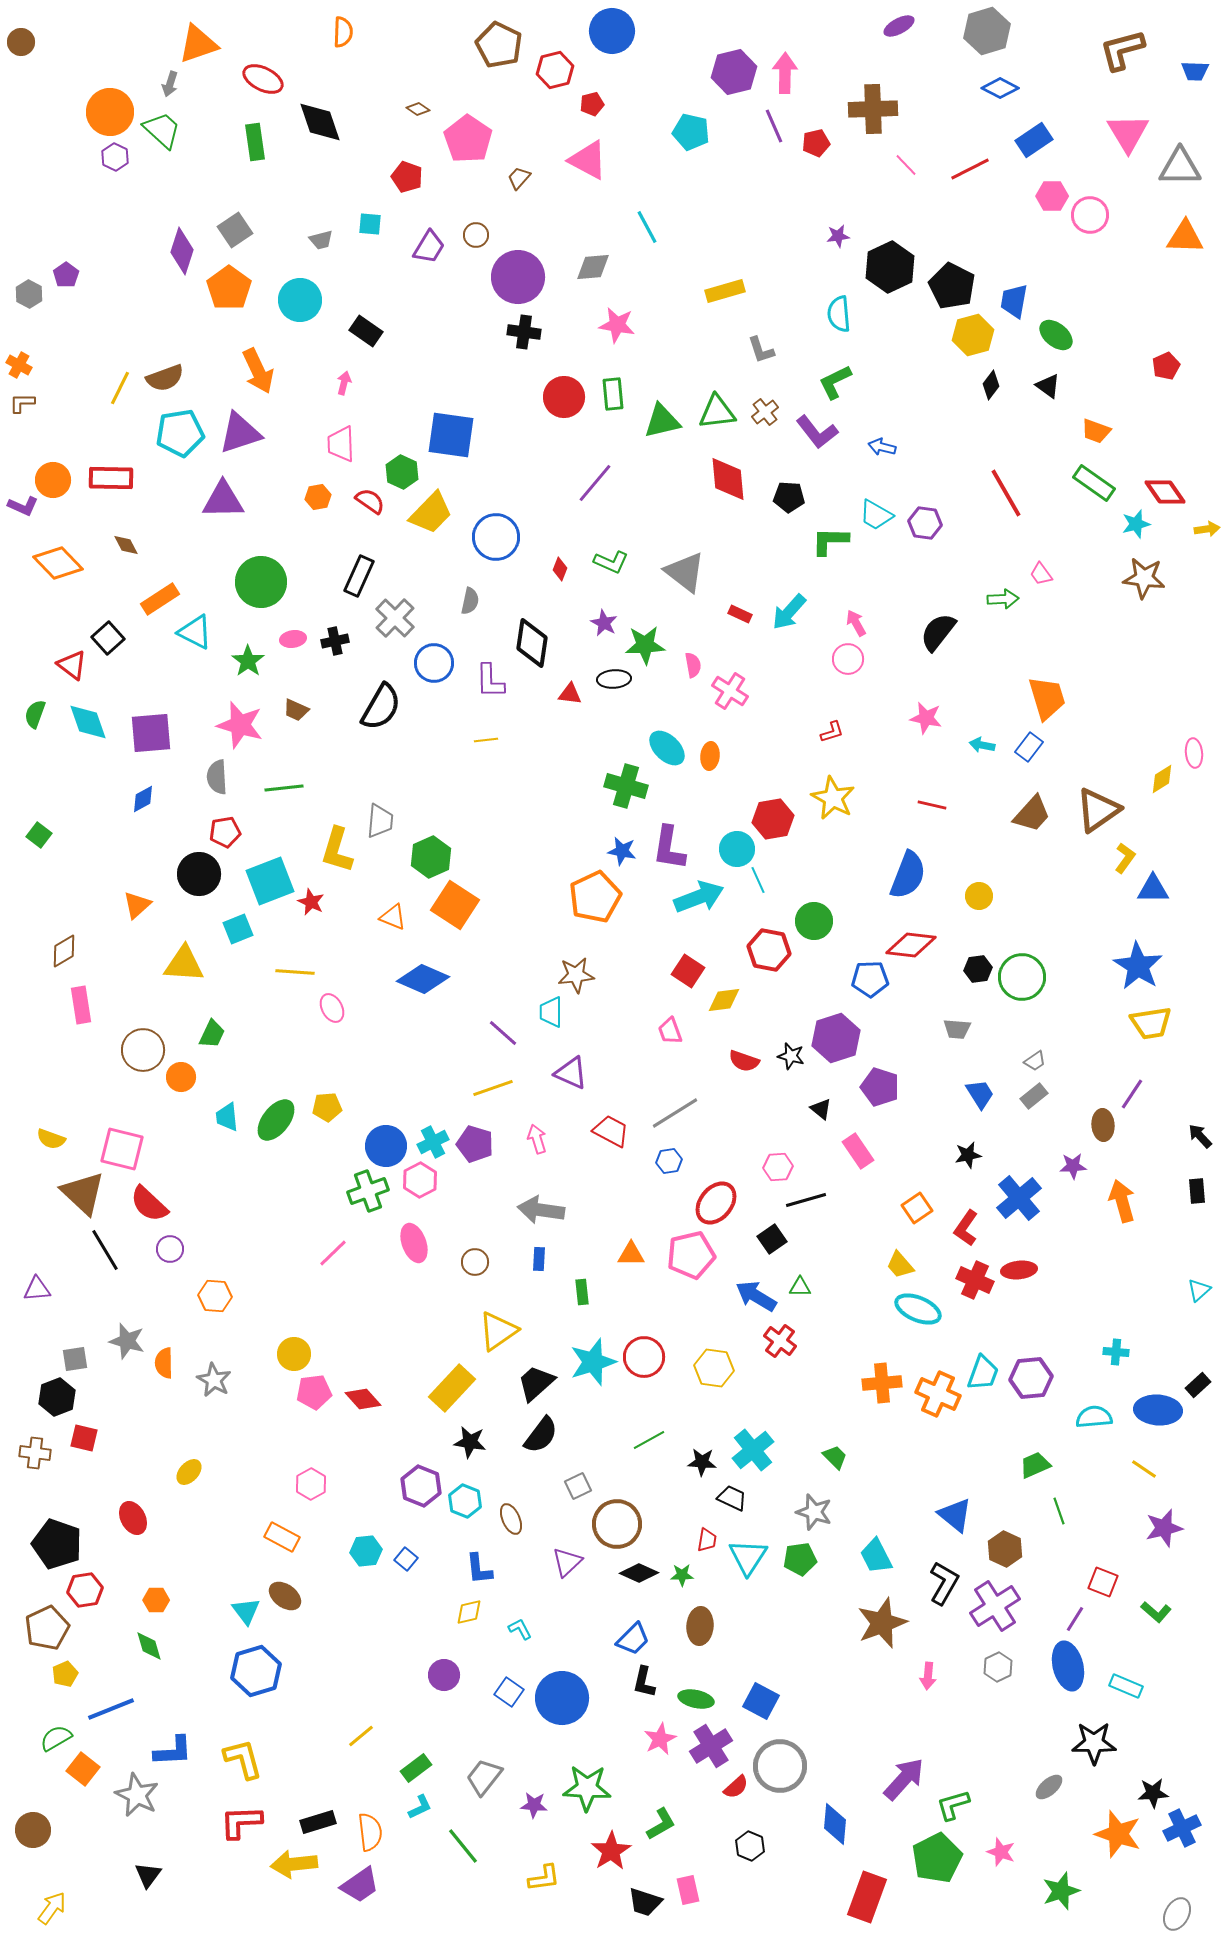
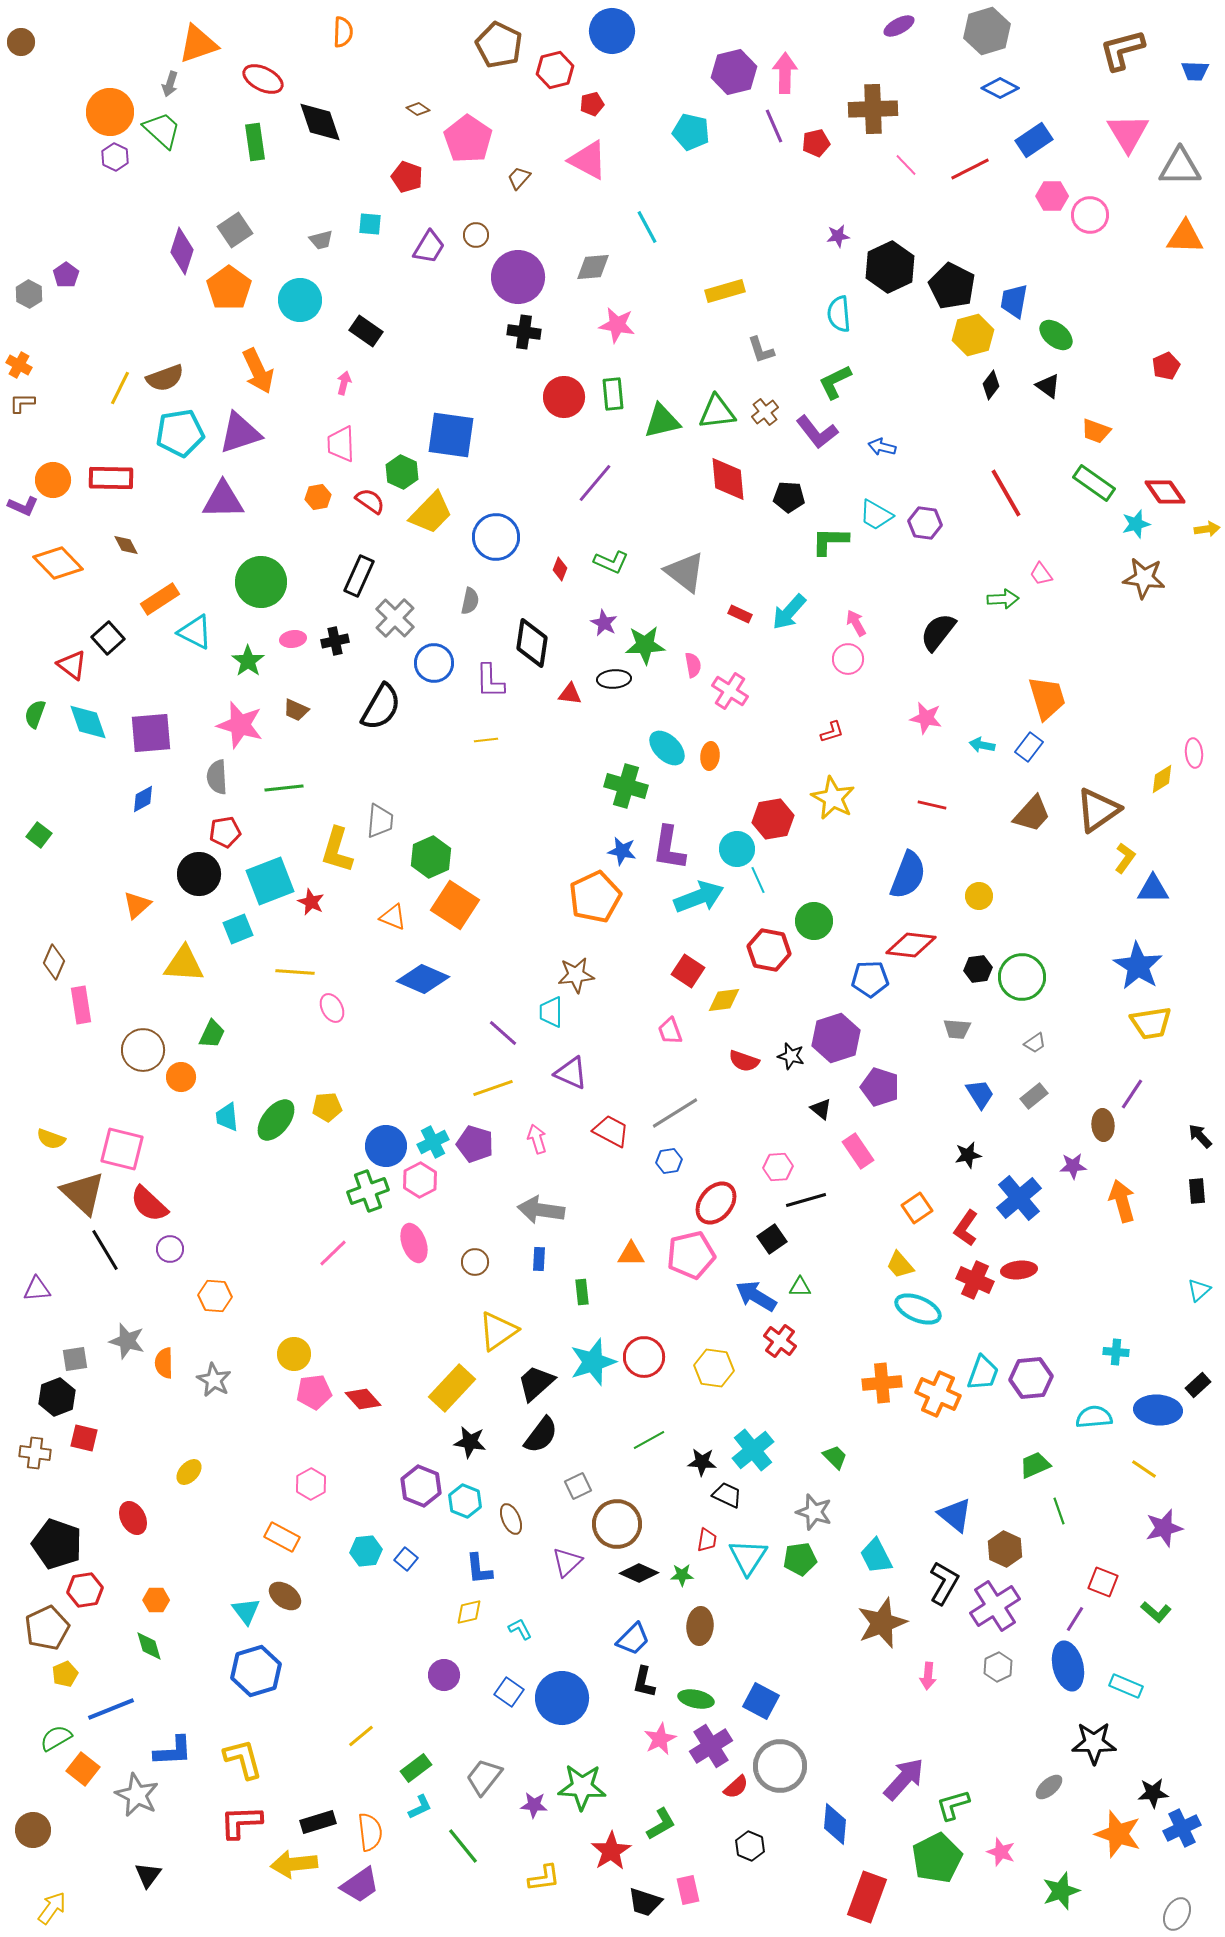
brown diamond at (64, 951): moved 10 px left, 11 px down; rotated 36 degrees counterclockwise
gray trapezoid at (1035, 1061): moved 18 px up
black trapezoid at (732, 1498): moved 5 px left, 3 px up
green star at (587, 1788): moved 5 px left, 1 px up
